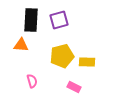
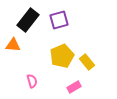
black rectangle: moved 3 px left; rotated 35 degrees clockwise
orange triangle: moved 8 px left
yellow pentagon: rotated 10 degrees counterclockwise
yellow rectangle: rotated 49 degrees clockwise
pink rectangle: rotated 56 degrees counterclockwise
